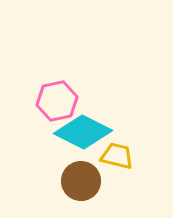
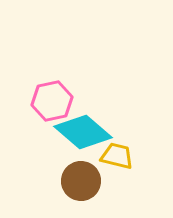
pink hexagon: moved 5 px left
cyan diamond: rotated 14 degrees clockwise
